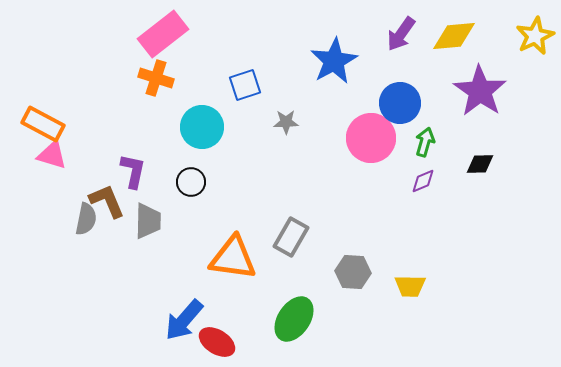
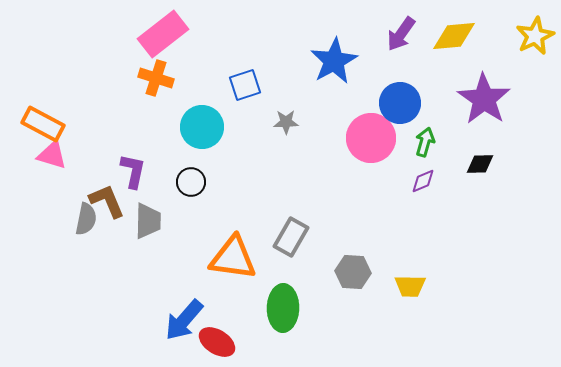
purple star: moved 4 px right, 8 px down
green ellipse: moved 11 px left, 11 px up; rotated 33 degrees counterclockwise
